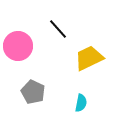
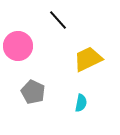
black line: moved 9 px up
yellow trapezoid: moved 1 px left, 1 px down
